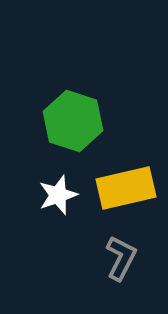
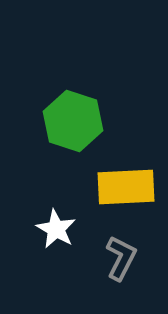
yellow rectangle: moved 1 px up; rotated 10 degrees clockwise
white star: moved 2 px left, 34 px down; rotated 24 degrees counterclockwise
